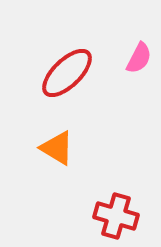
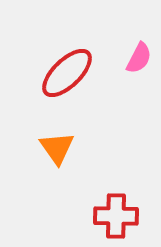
orange triangle: rotated 24 degrees clockwise
red cross: rotated 15 degrees counterclockwise
